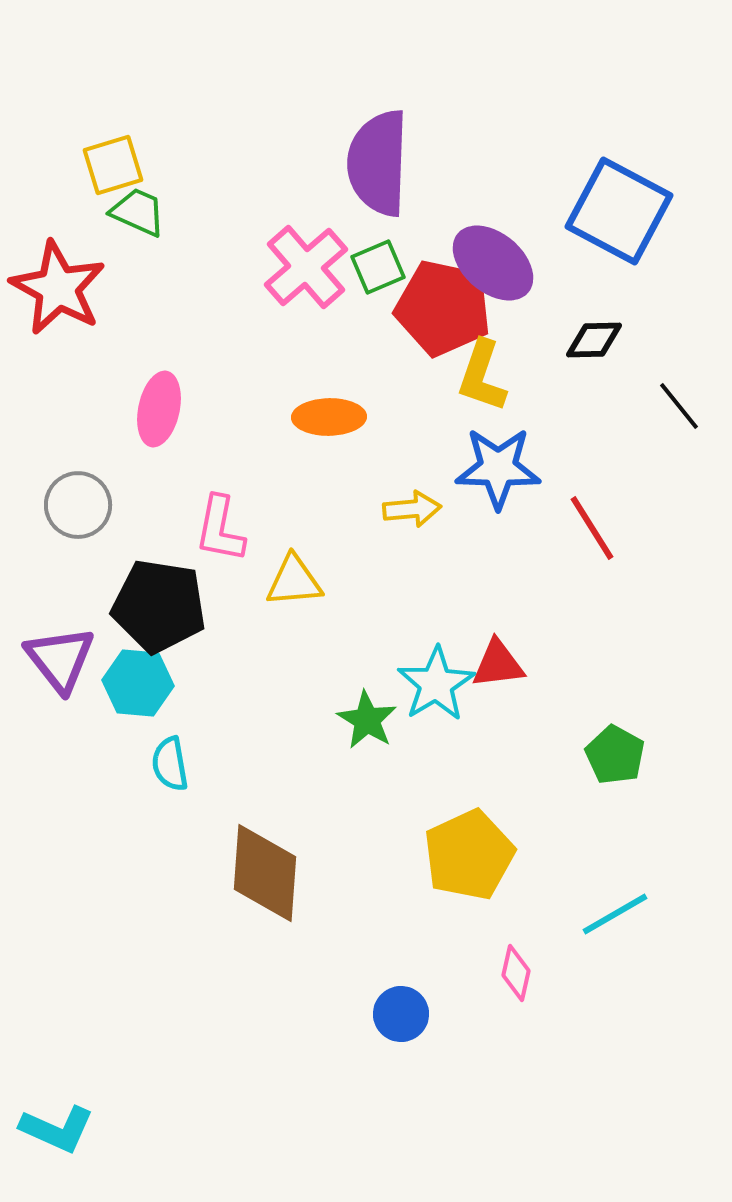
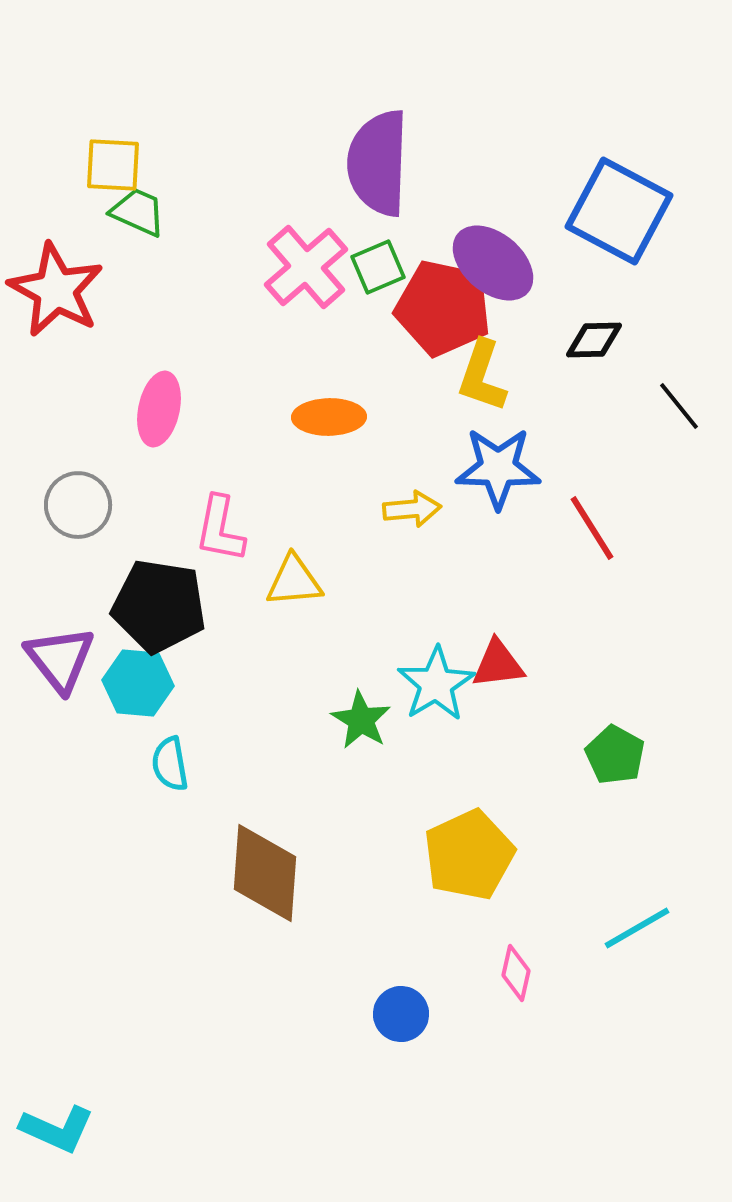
yellow square: rotated 20 degrees clockwise
red star: moved 2 px left, 2 px down
green star: moved 6 px left
cyan line: moved 22 px right, 14 px down
